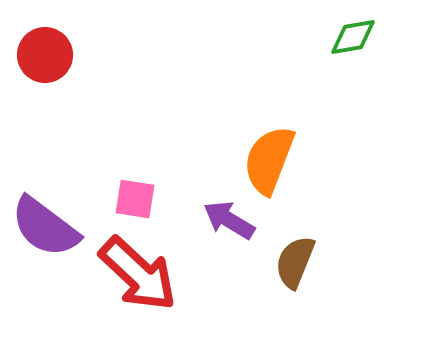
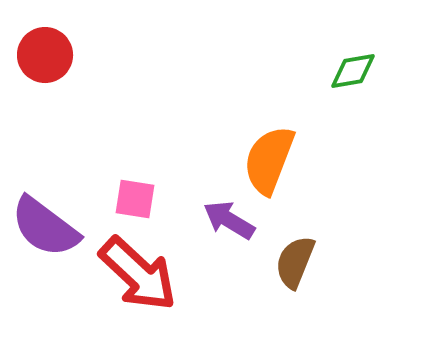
green diamond: moved 34 px down
